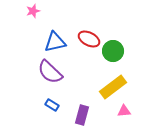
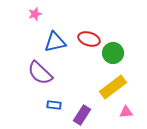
pink star: moved 2 px right, 3 px down
red ellipse: rotated 10 degrees counterclockwise
green circle: moved 2 px down
purple semicircle: moved 10 px left, 1 px down
blue rectangle: moved 2 px right; rotated 24 degrees counterclockwise
pink triangle: moved 2 px right, 1 px down
purple rectangle: rotated 18 degrees clockwise
